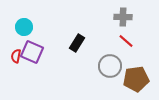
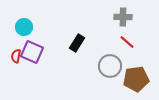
red line: moved 1 px right, 1 px down
